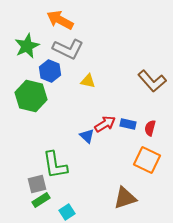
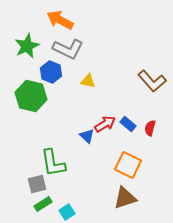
blue hexagon: moved 1 px right, 1 px down
blue rectangle: rotated 28 degrees clockwise
orange square: moved 19 px left, 5 px down
green L-shape: moved 2 px left, 2 px up
green rectangle: moved 2 px right, 4 px down
